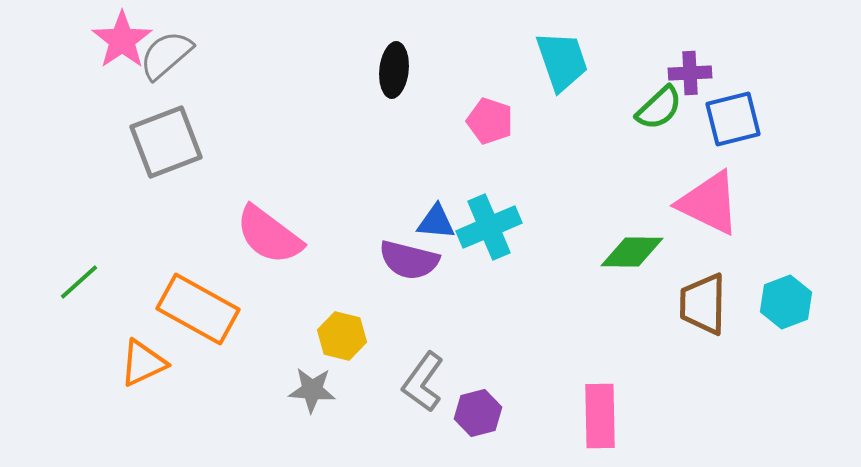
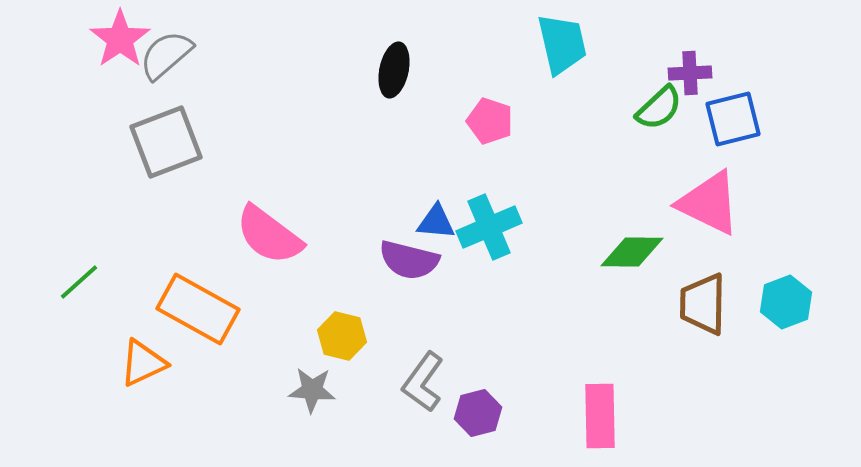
pink star: moved 2 px left, 1 px up
cyan trapezoid: moved 17 px up; rotated 6 degrees clockwise
black ellipse: rotated 6 degrees clockwise
